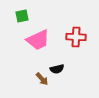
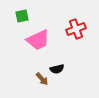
red cross: moved 8 px up; rotated 24 degrees counterclockwise
